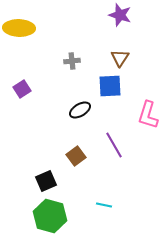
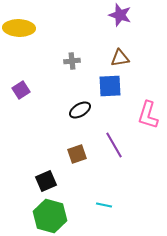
brown triangle: rotated 48 degrees clockwise
purple square: moved 1 px left, 1 px down
brown square: moved 1 px right, 2 px up; rotated 18 degrees clockwise
